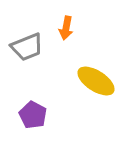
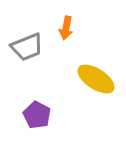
yellow ellipse: moved 2 px up
purple pentagon: moved 4 px right
